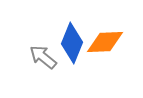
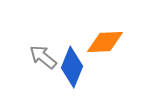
blue diamond: moved 24 px down
